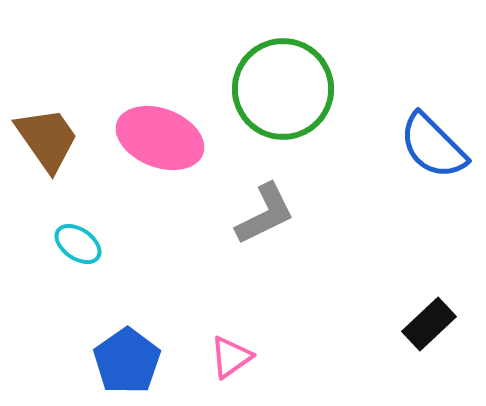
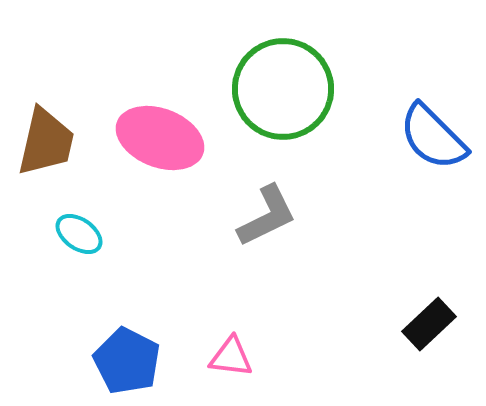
brown trapezoid: moved 1 px left, 3 px down; rotated 48 degrees clockwise
blue semicircle: moved 9 px up
gray L-shape: moved 2 px right, 2 px down
cyan ellipse: moved 1 px right, 10 px up
pink triangle: rotated 42 degrees clockwise
blue pentagon: rotated 10 degrees counterclockwise
